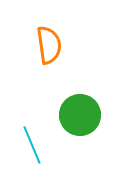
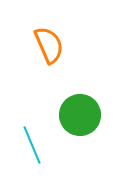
orange semicircle: rotated 15 degrees counterclockwise
